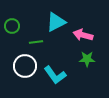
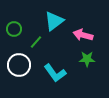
cyan triangle: moved 2 px left, 1 px up; rotated 10 degrees counterclockwise
green circle: moved 2 px right, 3 px down
green line: rotated 40 degrees counterclockwise
white circle: moved 6 px left, 1 px up
cyan L-shape: moved 2 px up
